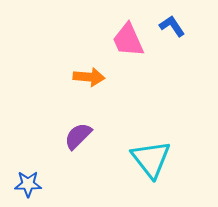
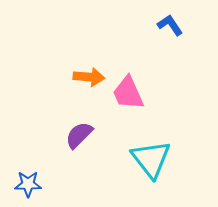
blue L-shape: moved 2 px left, 1 px up
pink trapezoid: moved 53 px down
purple semicircle: moved 1 px right, 1 px up
